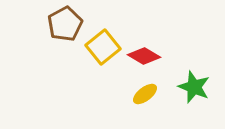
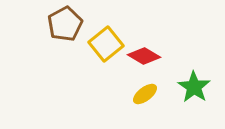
yellow square: moved 3 px right, 3 px up
green star: rotated 12 degrees clockwise
